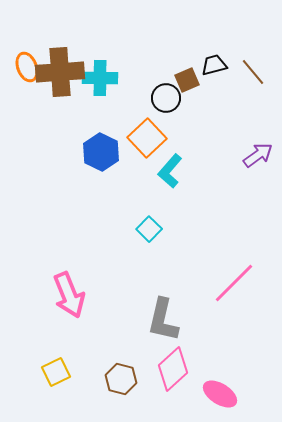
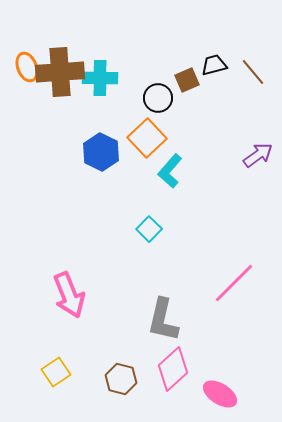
black circle: moved 8 px left
yellow square: rotated 8 degrees counterclockwise
